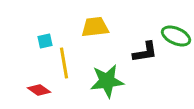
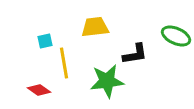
black L-shape: moved 10 px left, 2 px down
